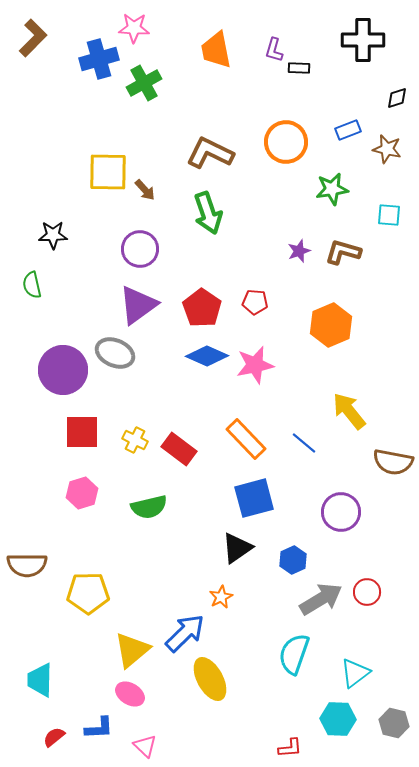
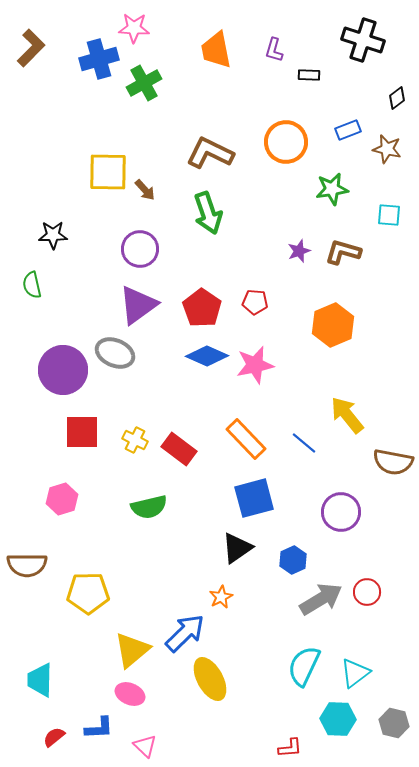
brown L-shape at (33, 38): moved 2 px left, 10 px down
black cross at (363, 40): rotated 18 degrees clockwise
black rectangle at (299, 68): moved 10 px right, 7 px down
black diamond at (397, 98): rotated 20 degrees counterclockwise
orange hexagon at (331, 325): moved 2 px right
yellow arrow at (349, 411): moved 2 px left, 4 px down
pink hexagon at (82, 493): moved 20 px left, 6 px down
cyan semicircle at (294, 654): moved 10 px right, 12 px down; rotated 6 degrees clockwise
pink ellipse at (130, 694): rotated 8 degrees counterclockwise
